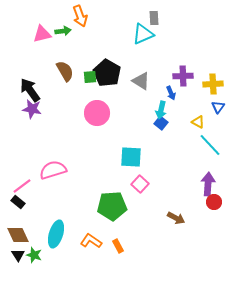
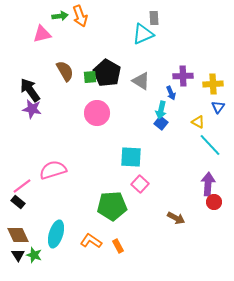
green arrow: moved 3 px left, 15 px up
